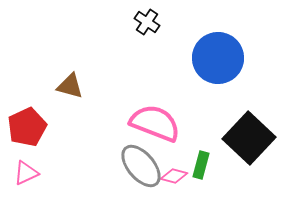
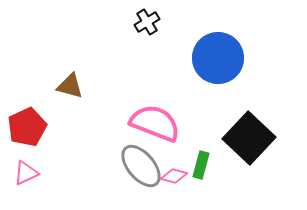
black cross: rotated 25 degrees clockwise
